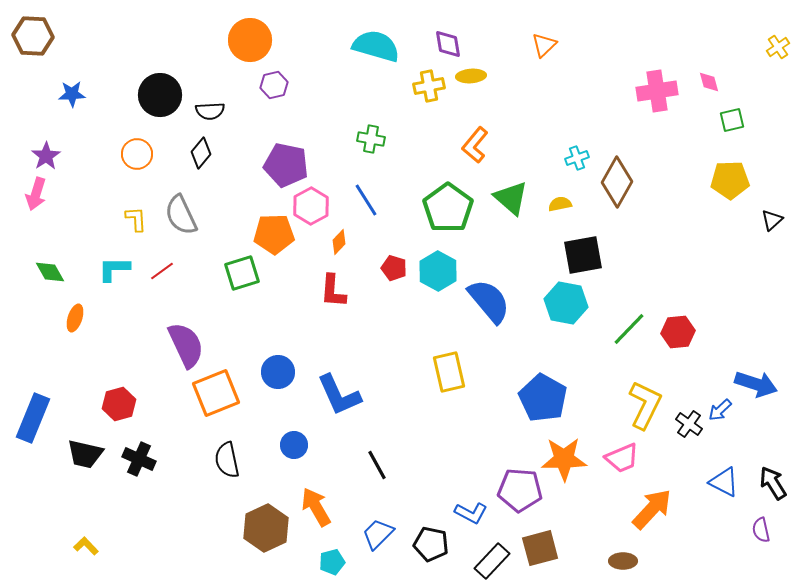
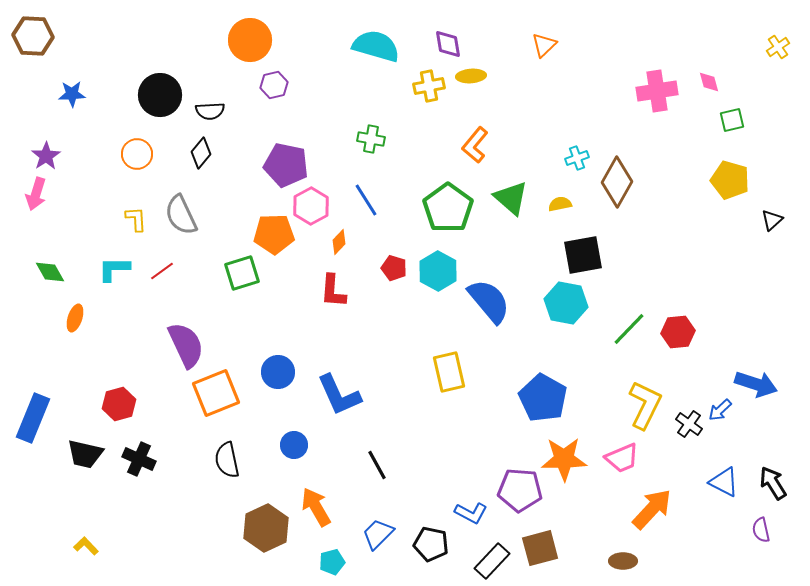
yellow pentagon at (730, 180): rotated 18 degrees clockwise
